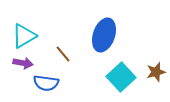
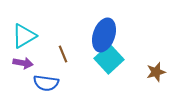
brown line: rotated 18 degrees clockwise
cyan square: moved 12 px left, 18 px up
